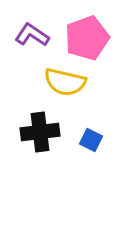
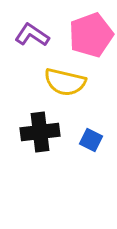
pink pentagon: moved 4 px right, 3 px up
